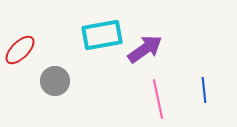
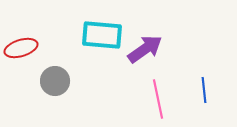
cyan rectangle: rotated 15 degrees clockwise
red ellipse: moved 1 px right, 2 px up; rotated 28 degrees clockwise
